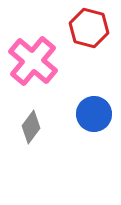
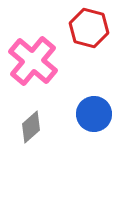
gray diamond: rotated 12 degrees clockwise
